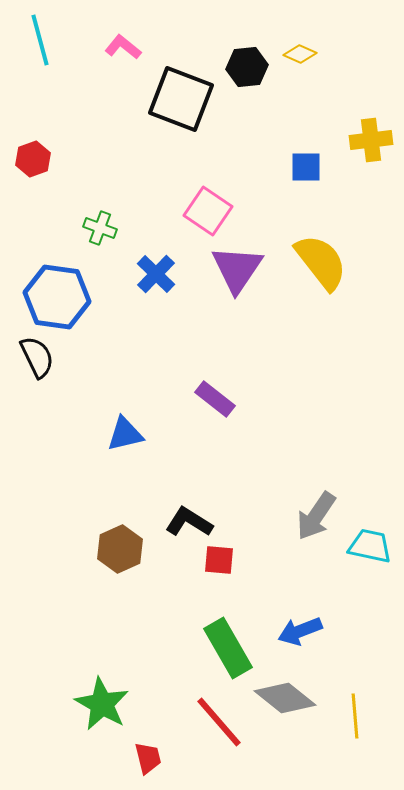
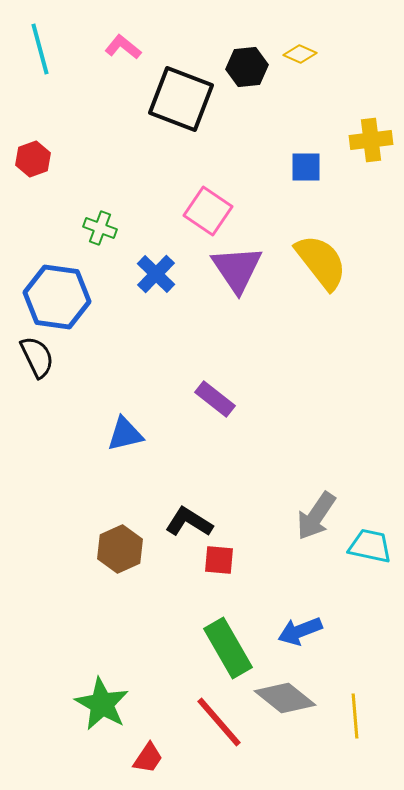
cyan line: moved 9 px down
purple triangle: rotated 8 degrees counterclockwise
red trapezoid: rotated 48 degrees clockwise
